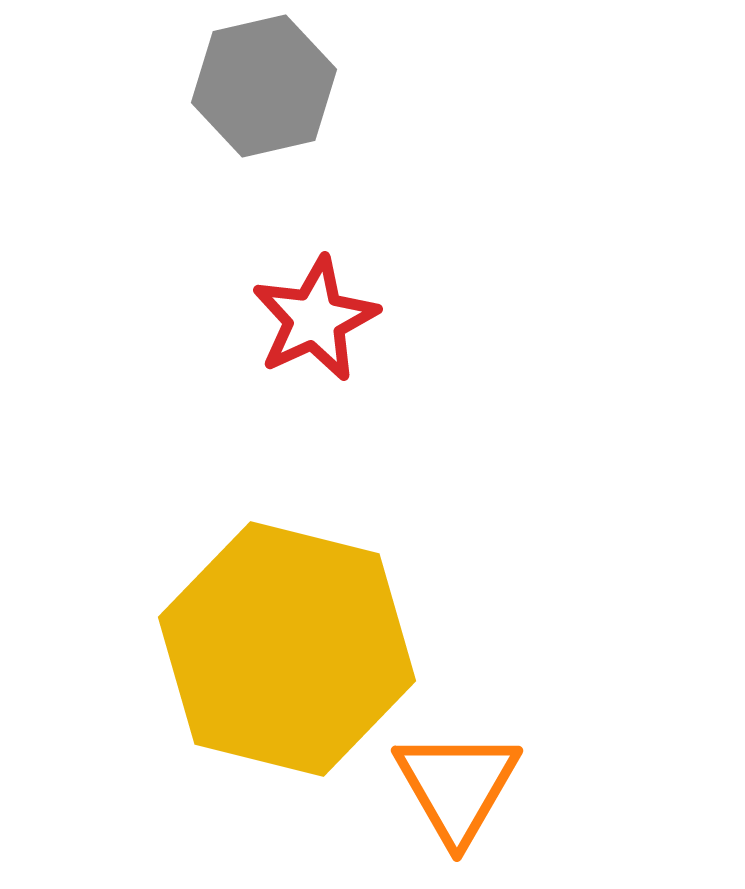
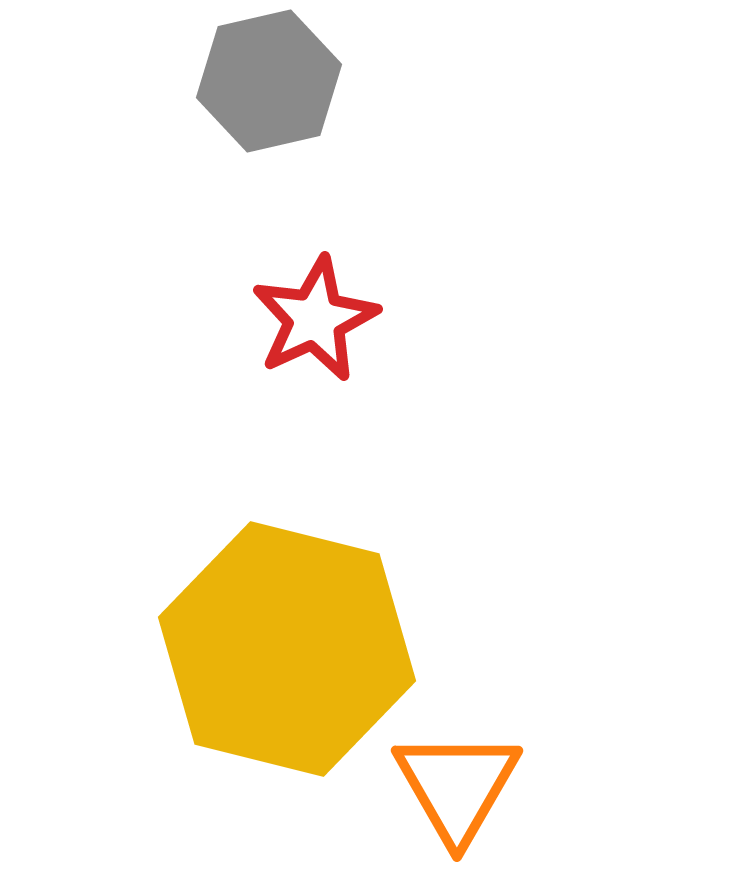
gray hexagon: moved 5 px right, 5 px up
